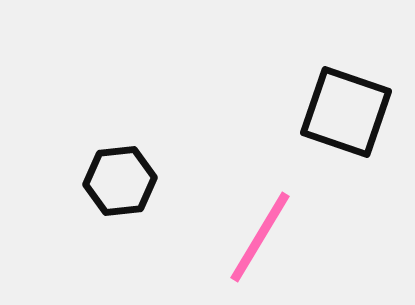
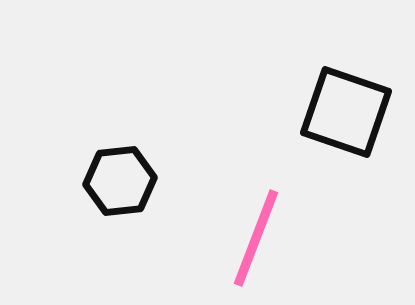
pink line: moved 4 px left, 1 px down; rotated 10 degrees counterclockwise
